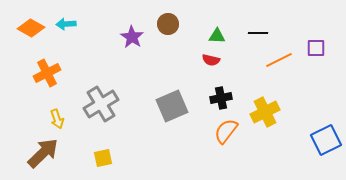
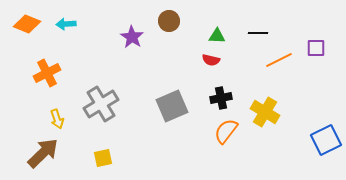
brown circle: moved 1 px right, 3 px up
orange diamond: moved 4 px left, 4 px up; rotated 8 degrees counterclockwise
yellow cross: rotated 32 degrees counterclockwise
